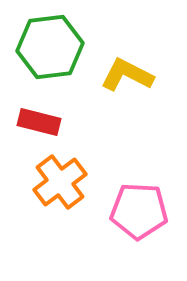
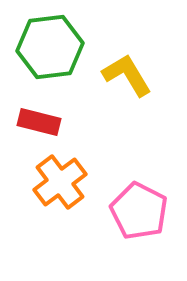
yellow L-shape: rotated 32 degrees clockwise
pink pentagon: rotated 24 degrees clockwise
